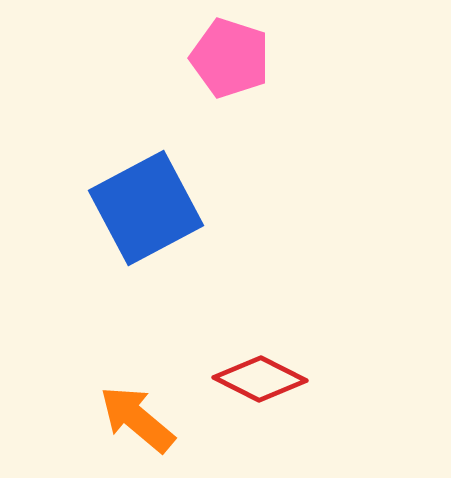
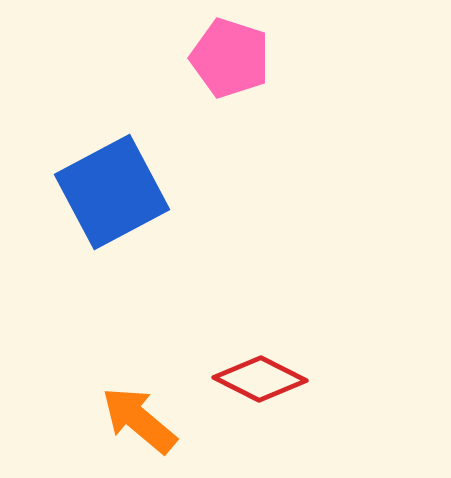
blue square: moved 34 px left, 16 px up
orange arrow: moved 2 px right, 1 px down
